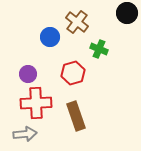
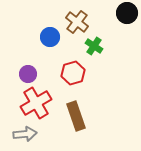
green cross: moved 5 px left, 3 px up; rotated 12 degrees clockwise
red cross: rotated 28 degrees counterclockwise
